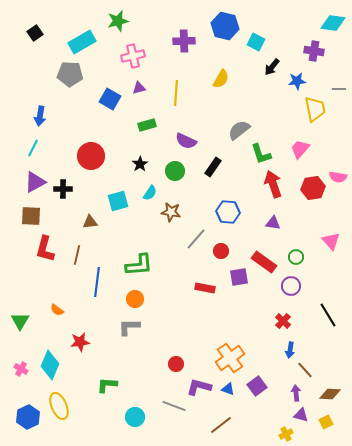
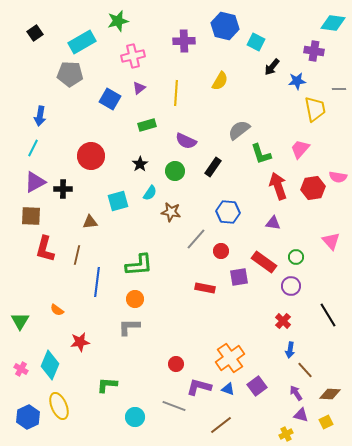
yellow semicircle at (221, 79): moved 1 px left, 2 px down
purple triangle at (139, 88): rotated 24 degrees counterclockwise
red arrow at (273, 184): moved 5 px right, 2 px down
purple arrow at (296, 393): rotated 28 degrees counterclockwise
